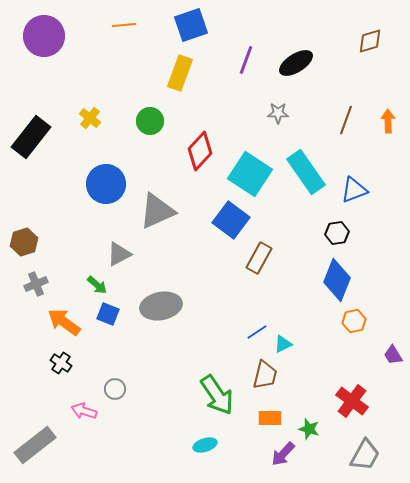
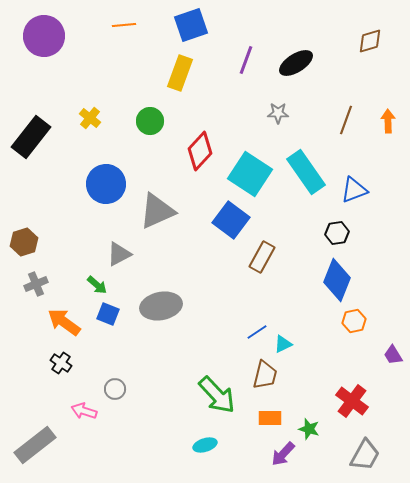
brown rectangle at (259, 258): moved 3 px right, 1 px up
green arrow at (217, 395): rotated 9 degrees counterclockwise
